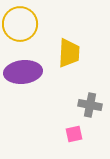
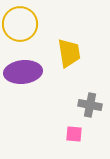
yellow trapezoid: rotated 12 degrees counterclockwise
pink square: rotated 18 degrees clockwise
